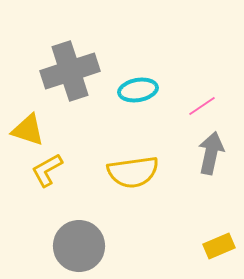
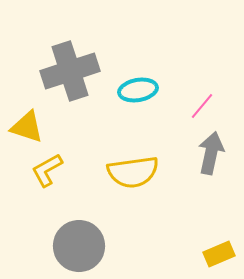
pink line: rotated 16 degrees counterclockwise
yellow triangle: moved 1 px left, 3 px up
yellow rectangle: moved 8 px down
